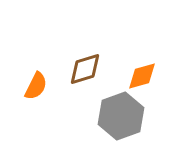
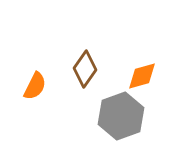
brown diamond: rotated 39 degrees counterclockwise
orange semicircle: moved 1 px left
